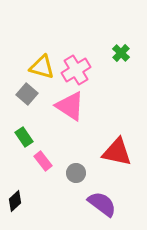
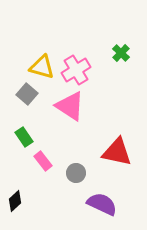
purple semicircle: rotated 12 degrees counterclockwise
